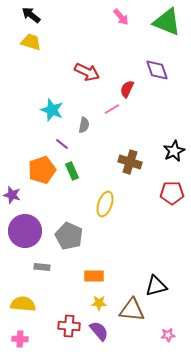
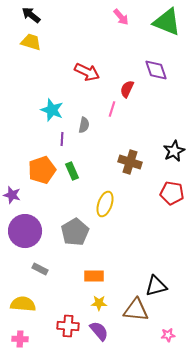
purple diamond: moved 1 px left
pink line: rotated 42 degrees counterclockwise
purple line: moved 5 px up; rotated 56 degrees clockwise
red pentagon: rotated 10 degrees clockwise
gray pentagon: moved 6 px right, 4 px up; rotated 16 degrees clockwise
gray rectangle: moved 2 px left, 2 px down; rotated 21 degrees clockwise
brown triangle: moved 4 px right
red cross: moved 1 px left
